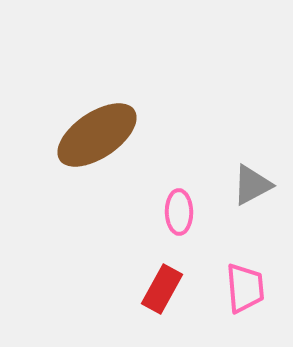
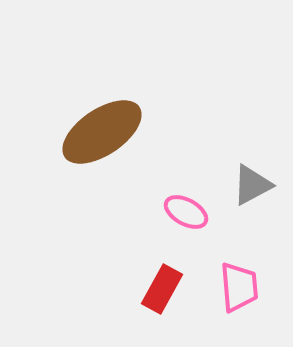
brown ellipse: moved 5 px right, 3 px up
pink ellipse: moved 7 px right; rotated 60 degrees counterclockwise
pink trapezoid: moved 6 px left, 1 px up
